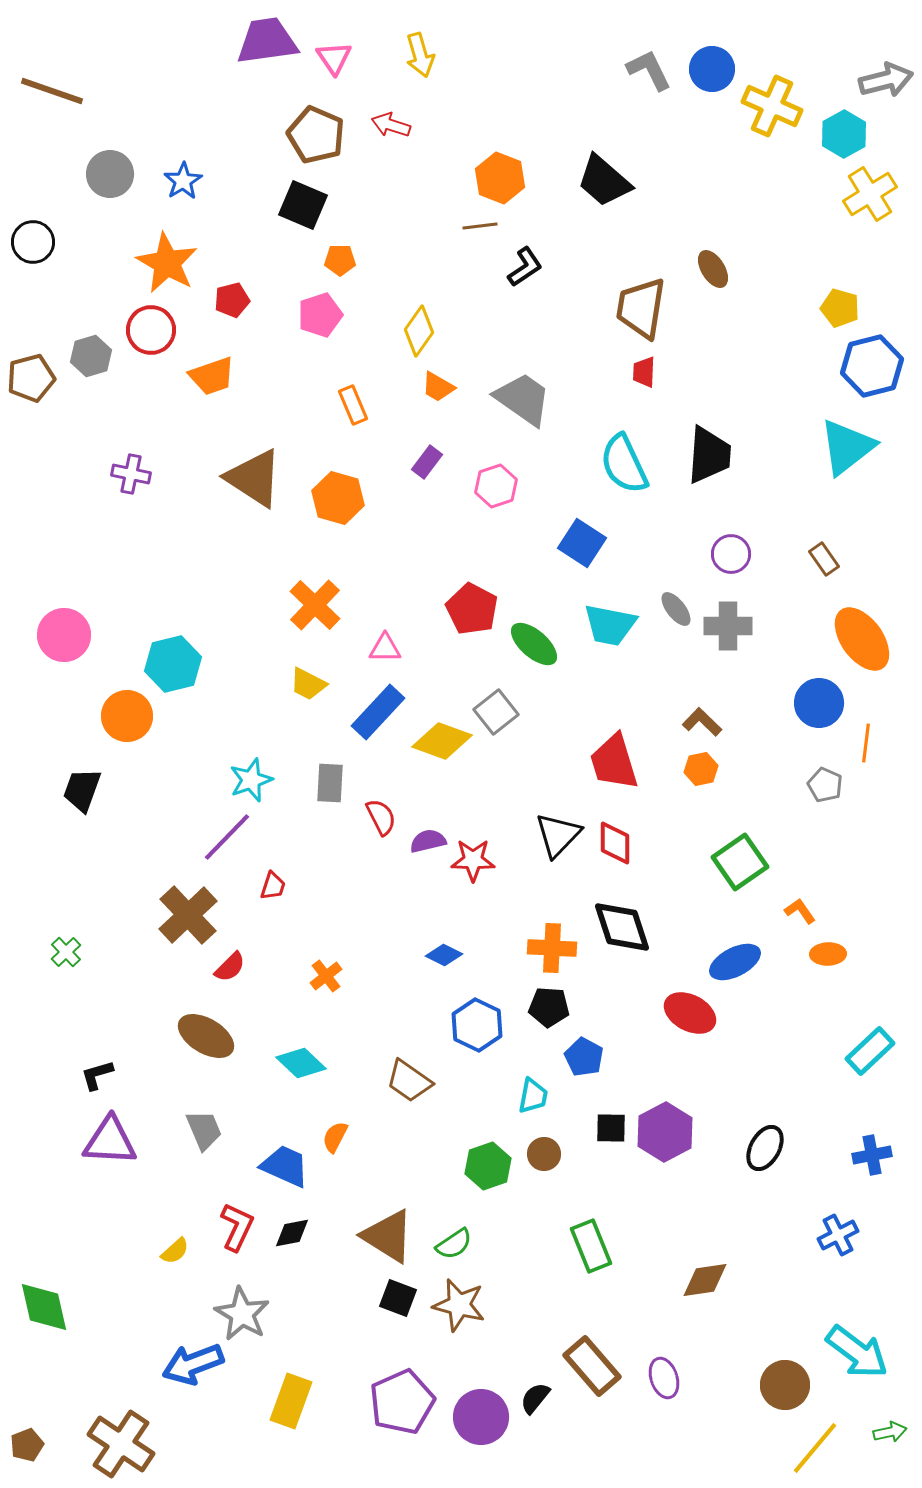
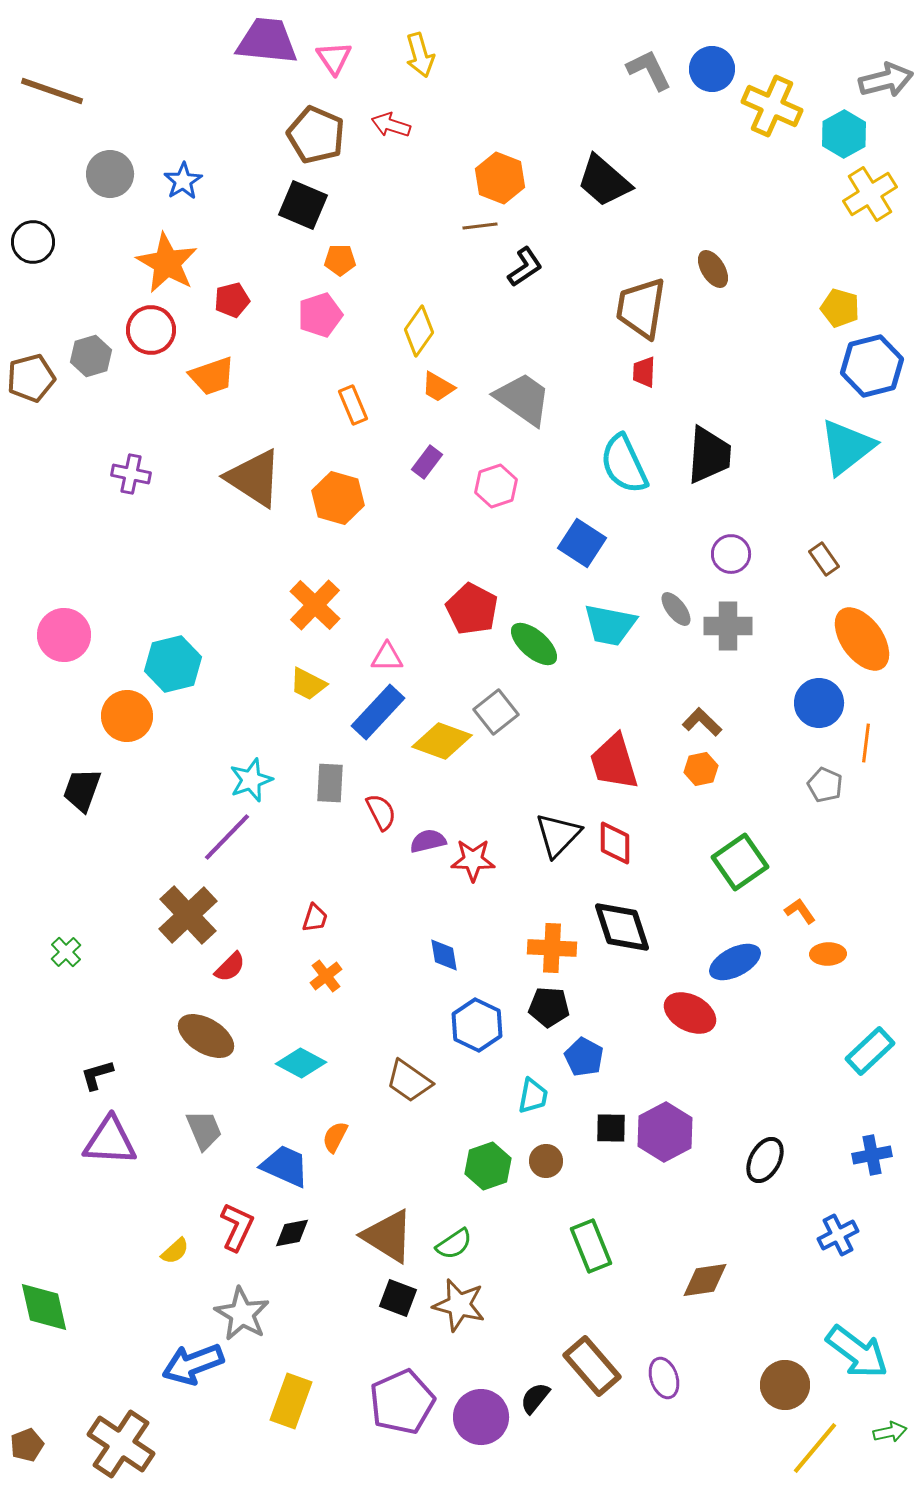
purple trapezoid at (267, 41): rotated 14 degrees clockwise
pink triangle at (385, 648): moved 2 px right, 9 px down
red semicircle at (381, 817): moved 5 px up
red trapezoid at (273, 886): moved 42 px right, 32 px down
blue diamond at (444, 955): rotated 54 degrees clockwise
cyan diamond at (301, 1063): rotated 15 degrees counterclockwise
black ellipse at (765, 1148): moved 12 px down
brown circle at (544, 1154): moved 2 px right, 7 px down
